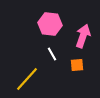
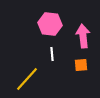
pink arrow: rotated 25 degrees counterclockwise
white line: rotated 24 degrees clockwise
orange square: moved 4 px right
